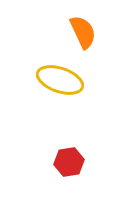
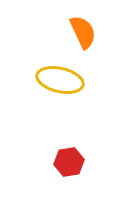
yellow ellipse: rotated 6 degrees counterclockwise
